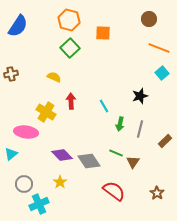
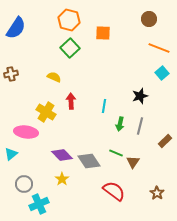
blue semicircle: moved 2 px left, 2 px down
cyan line: rotated 40 degrees clockwise
gray line: moved 3 px up
yellow star: moved 2 px right, 3 px up
